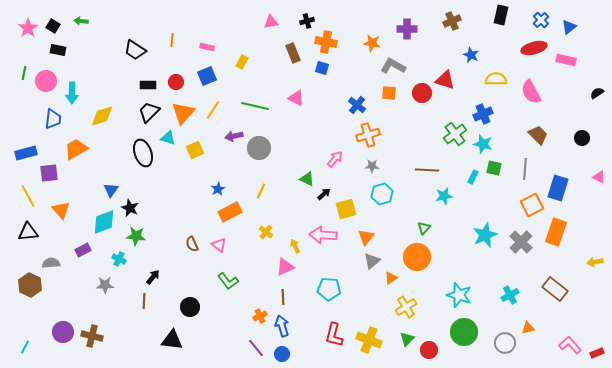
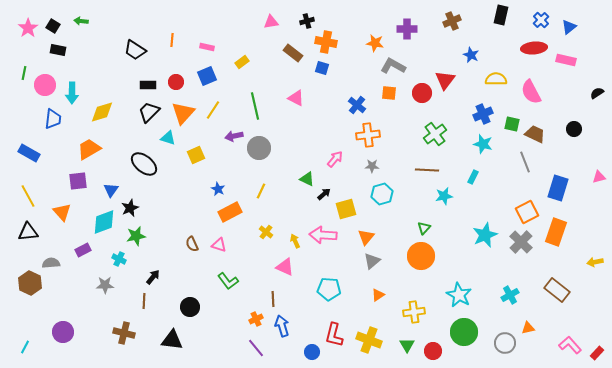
orange star at (372, 43): moved 3 px right
red ellipse at (534, 48): rotated 10 degrees clockwise
brown rectangle at (293, 53): rotated 30 degrees counterclockwise
yellow rectangle at (242, 62): rotated 24 degrees clockwise
red triangle at (445, 80): rotated 50 degrees clockwise
pink circle at (46, 81): moved 1 px left, 4 px down
green line at (255, 106): rotated 64 degrees clockwise
yellow diamond at (102, 116): moved 4 px up
green cross at (455, 134): moved 20 px left
orange cross at (368, 135): rotated 10 degrees clockwise
brown trapezoid at (538, 135): moved 3 px left, 1 px up; rotated 20 degrees counterclockwise
black circle at (582, 138): moved 8 px left, 9 px up
orange trapezoid at (76, 149): moved 13 px right
yellow square at (195, 150): moved 1 px right, 5 px down
blue rectangle at (26, 153): moved 3 px right; rotated 45 degrees clockwise
black ellipse at (143, 153): moved 1 px right, 11 px down; rotated 32 degrees counterclockwise
green square at (494, 168): moved 18 px right, 44 px up
gray line at (525, 169): moved 7 px up; rotated 25 degrees counterclockwise
purple square at (49, 173): moved 29 px right, 8 px down
pink triangle at (599, 177): rotated 40 degrees counterclockwise
blue star at (218, 189): rotated 16 degrees counterclockwise
orange square at (532, 205): moved 5 px left, 7 px down
black star at (130, 208): rotated 24 degrees clockwise
orange triangle at (61, 210): moved 1 px right, 2 px down
green star at (136, 236): rotated 18 degrees counterclockwise
pink triangle at (219, 245): rotated 21 degrees counterclockwise
yellow arrow at (295, 246): moved 5 px up
orange circle at (417, 257): moved 4 px right, 1 px up
pink triangle at (285, 267): rotated 48 degrees clockwise
orange triangle at (391, 278): moved 13 px left, 17 px down
brown hexagon at (30, 285): moved 2 px up
brown rectangle at (555, 289): moved 2 px right, 1 px down
cyan star at (459, 295): rotated 10 degrees clockwise
brown line at (283, 297): moved 10 px left, 2 px down
yellow cross at (406, 307): moved 8 px right, 5 px down; rotated 25 degrees clockwise
orange cross at (260, 316): moved 4 px left, 3 px down
brown cross at (92, 336): moved 32 px right, 3 px up
green triangle at (407, 339): moved 6 px down; rotated 14 degrees counterclockwise
red circle at (429, 350): moved 4 px right, 1 px down
red rectangle at (597, 353): rotated 24 degrees counterclockwise
blue circle at (282, 354): moved 30 px right, 2 px up
